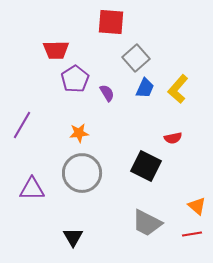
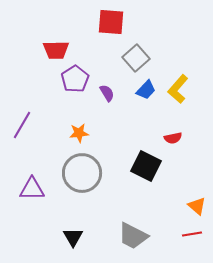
blue trapezoid: moved 1 px right, 2 px down; rotated 20 degrees clockwise
gray trapezoid: moved 14 px left, 13 px down
